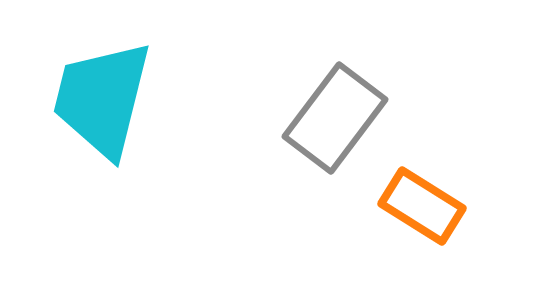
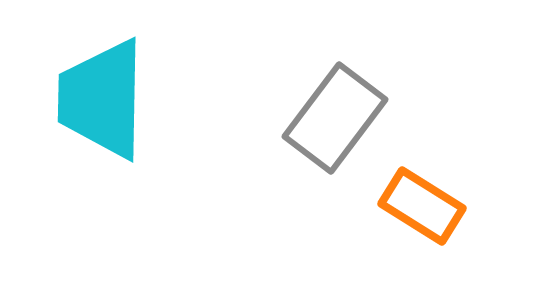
cyan trapezoid: rotated 13 degrees counterclockwise
